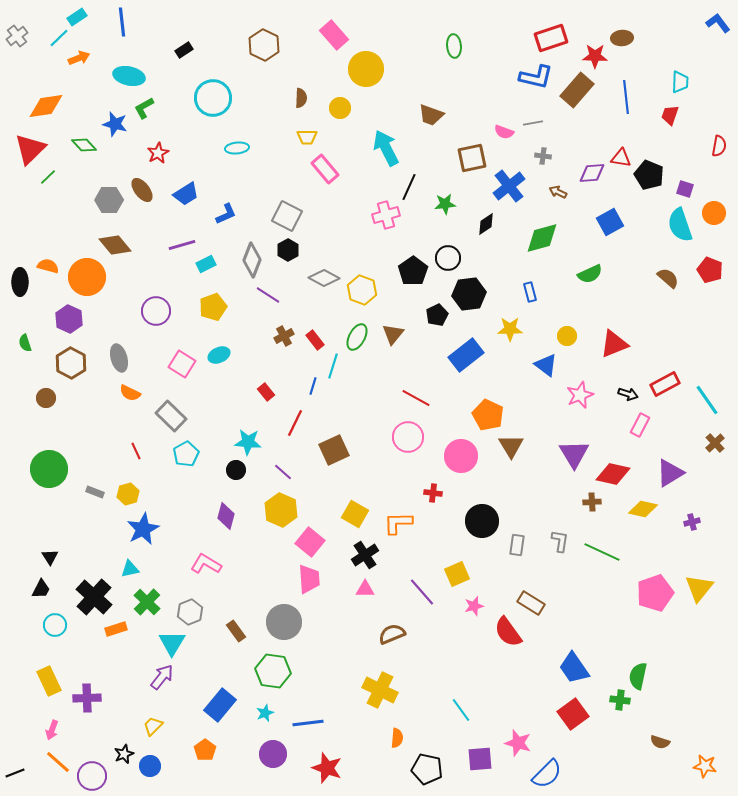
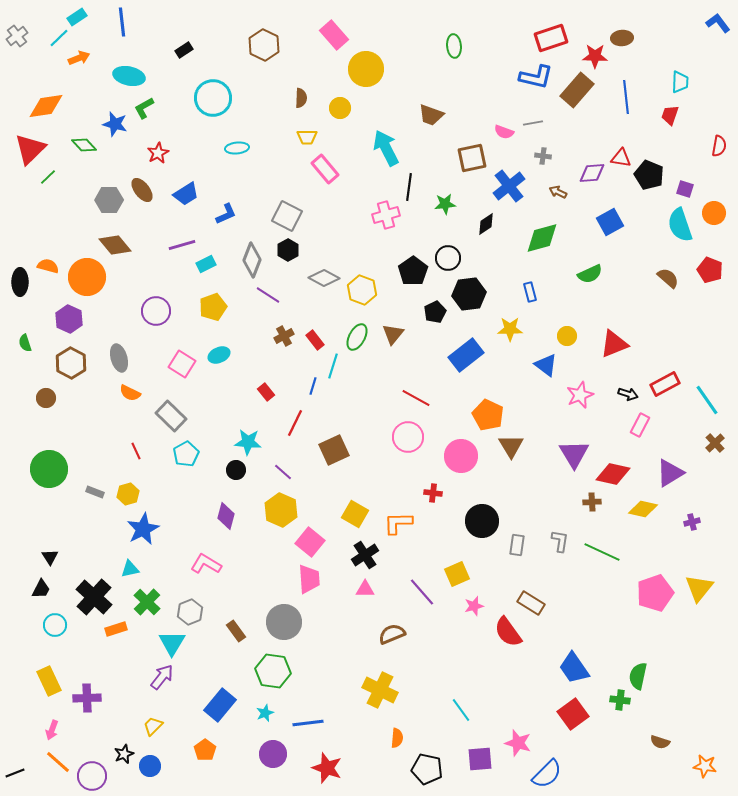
black line at (409, 187): rotated 16 degrees counterclockwise
black pentagon at (437, 315): moved 2 px left, 3 px up
